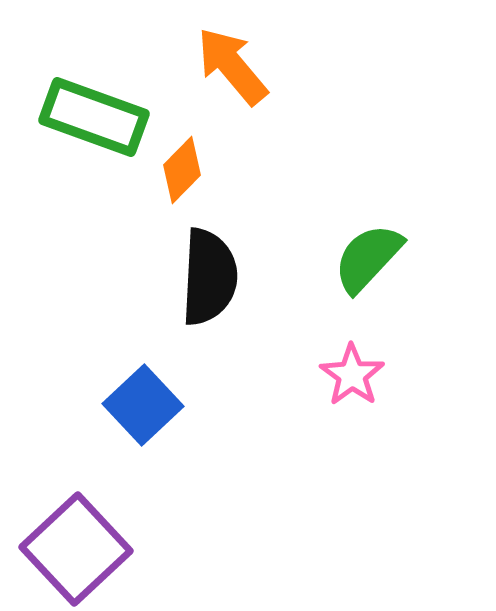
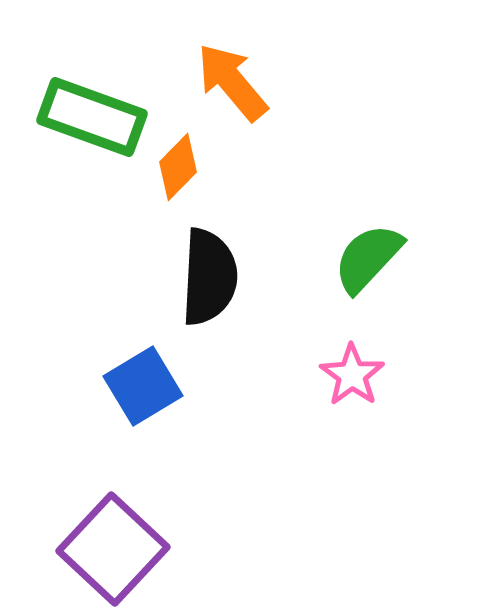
orange arrow: moved 16 px down
green rectangle: moved 2 px left
orange diamond: moved 4 px left, 3 px up
blue square: moved 19 px up; rotated 12 degrees clockwise
purple square: moved 37 px right; rotated 4 degrees counterclockwise
